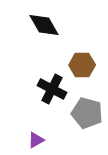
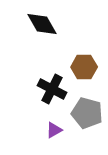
black diamond: moved 2 px left, 1 px up
brown hexagon: moved 2 px right, 2 px down
purple triangle: moved 18 px right, 10 px up
